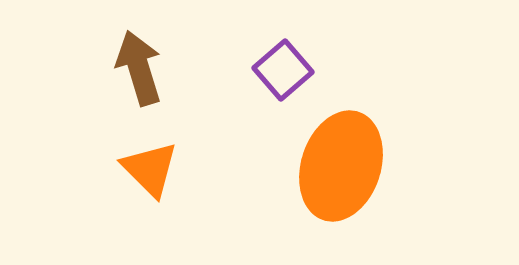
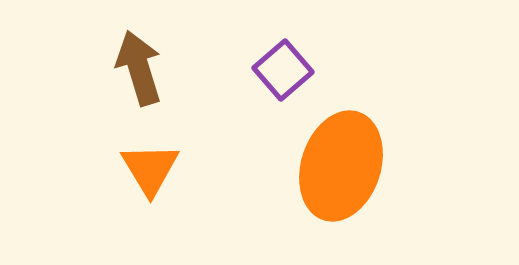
orange triangle: rotated 14 degrees clockwise
